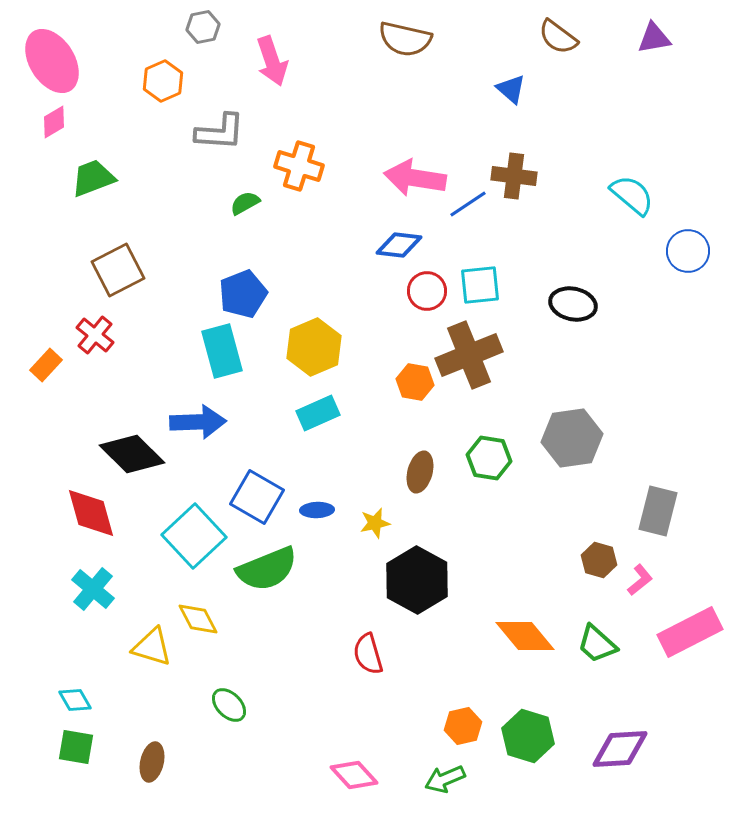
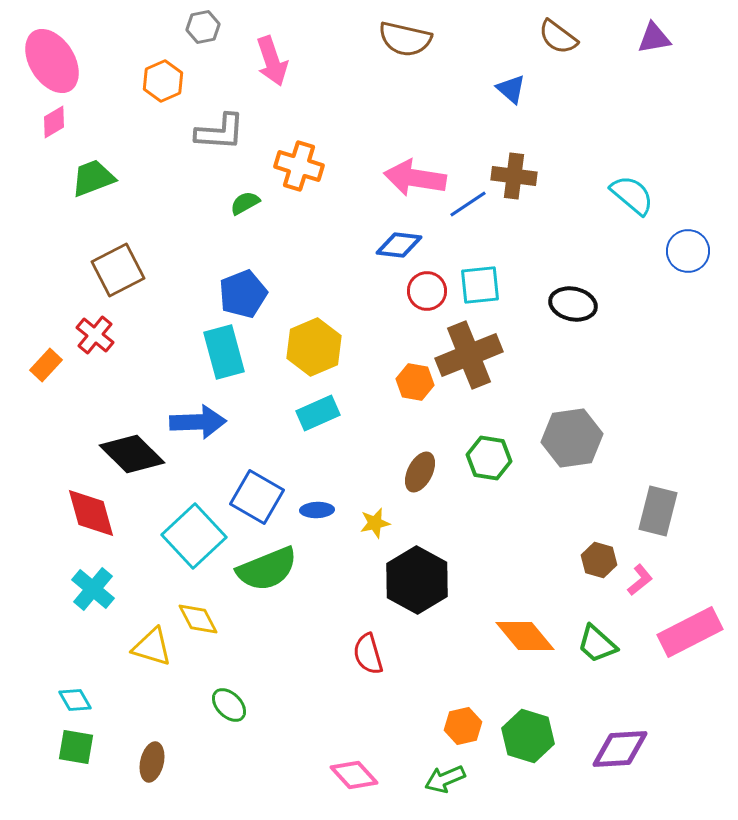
cyan rectangle at (222, 351): moved 2 px right, 1 px down
brown ellipse at (420, 472): rotated 12 degrees clockwise
